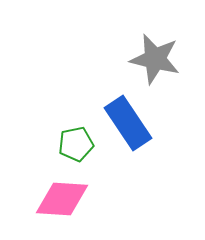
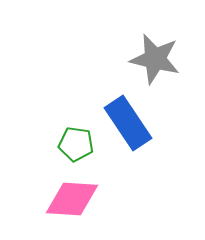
green pentagon: rotated 20 degrees clockwise
pink diamond: moved 10 px right
